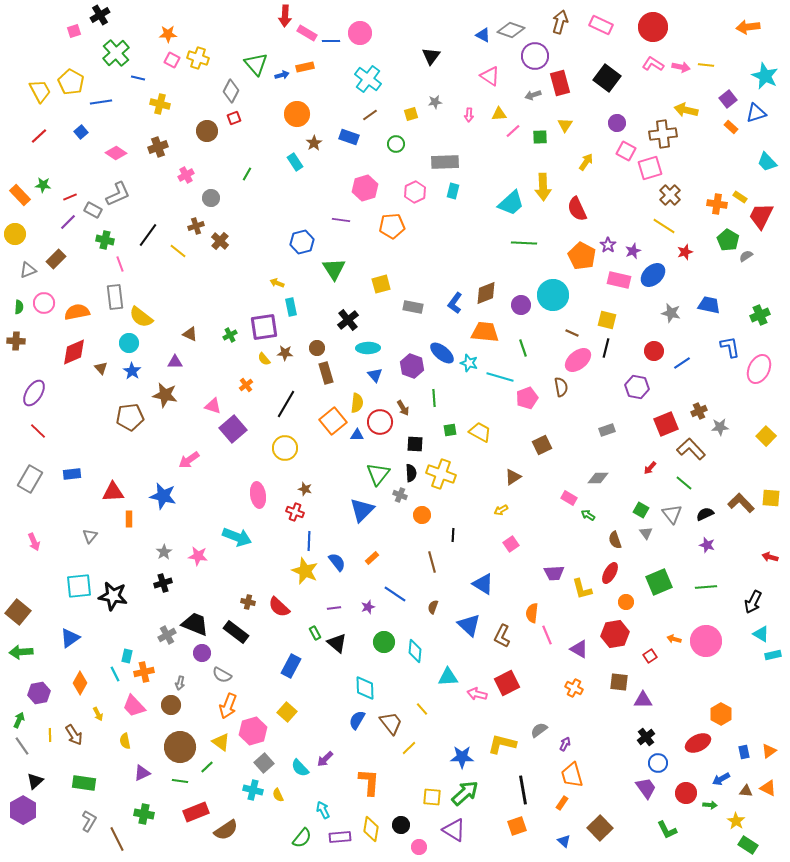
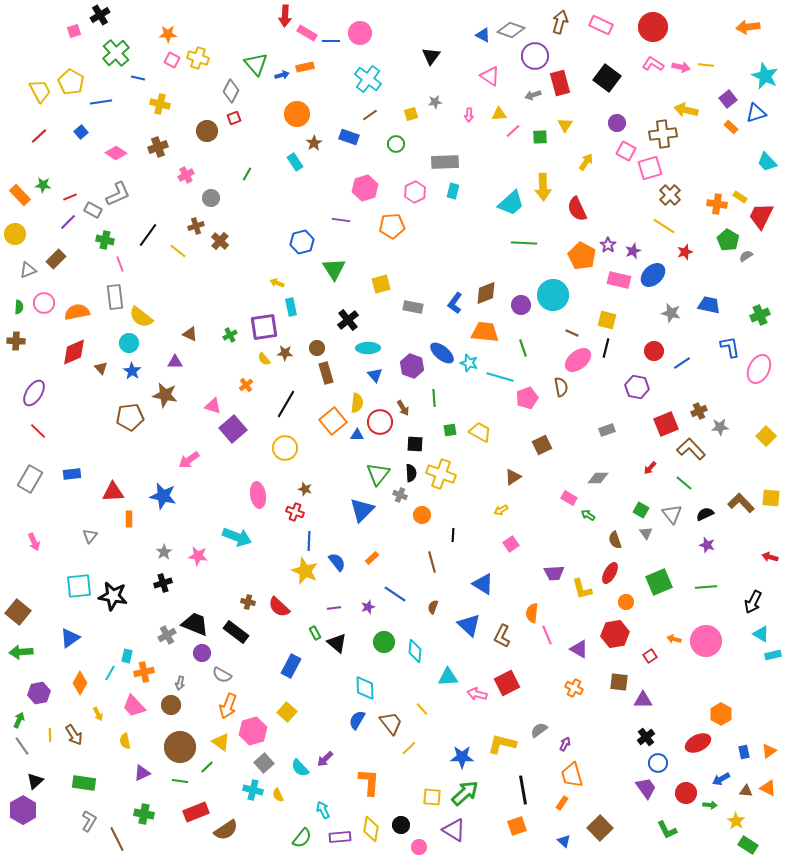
cyan line at (115, 674): moved 5 px left, 1 px up; rotated 56 degrees clockwise
